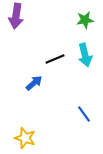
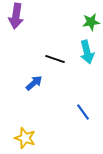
green star: moved 6 px right, 2 px down
cyan arrow: moved 2 px right, 3 px up
black line: rotated 42 degrees clockwise
blue line: moved 1 px left, 2 px up
